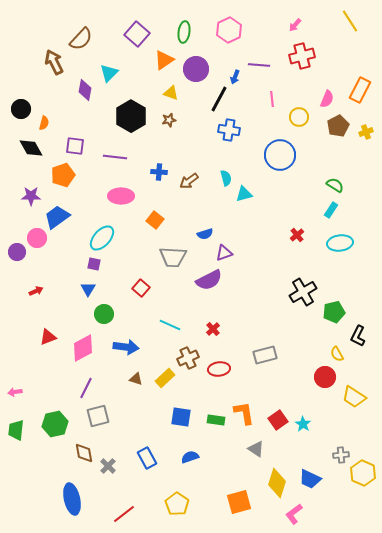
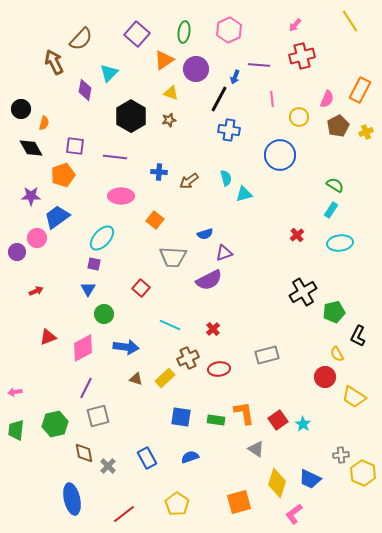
gray rectangle at (265, 355): moved 2 px right
